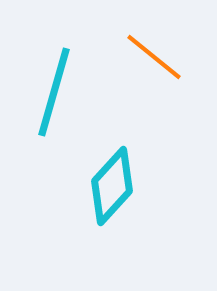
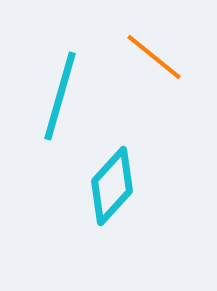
cyan line: moved 6 px right, 4 px down
